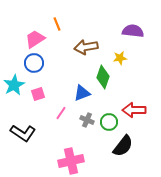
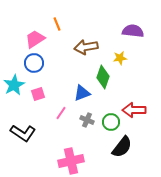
green circle: moved 2 px right
black semicircle: moved 1 px left, 1 px down
